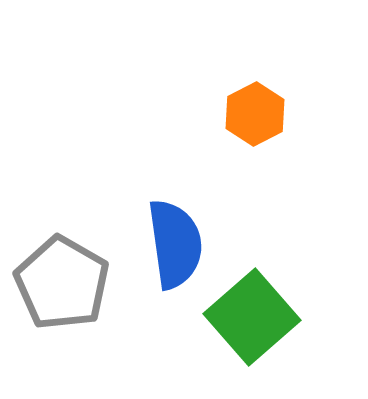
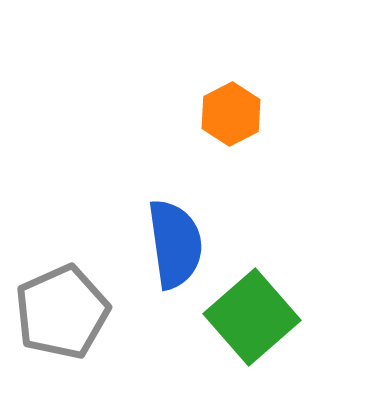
orange hexagon: moved 24 px left
gray pentagon: moved 29 px down; rotated 18 degrees clockwise
